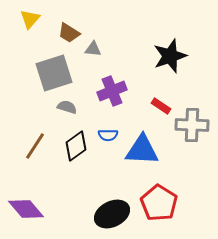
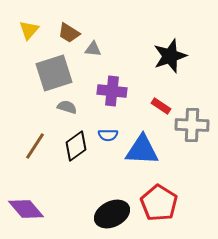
yellow triangle: moved 1 px left, 11 px down
purple cross: rotated 28 degrees clockwise
